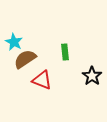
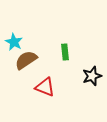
brown semicircle: moved 1 px right, 1 px down
black star: rotated 18 degrees clockwise
red triangle: moved 3 px right, 7 px down
